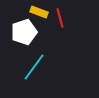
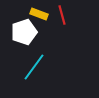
yellow rectangle: moved 2 px down
red line: moved 2 px right, 3 px up
